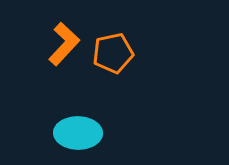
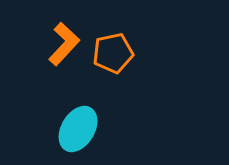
cyan ellipse: moved 4 px up; rotated 60 degrees counterclockwise
